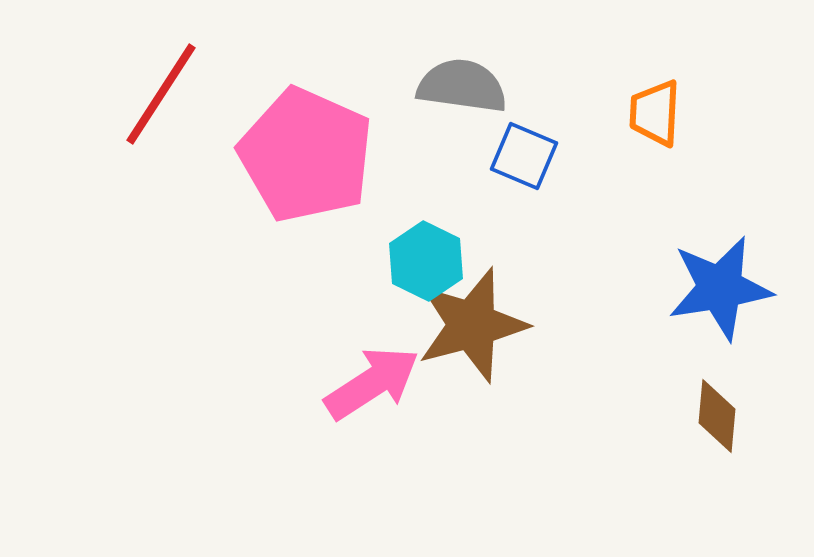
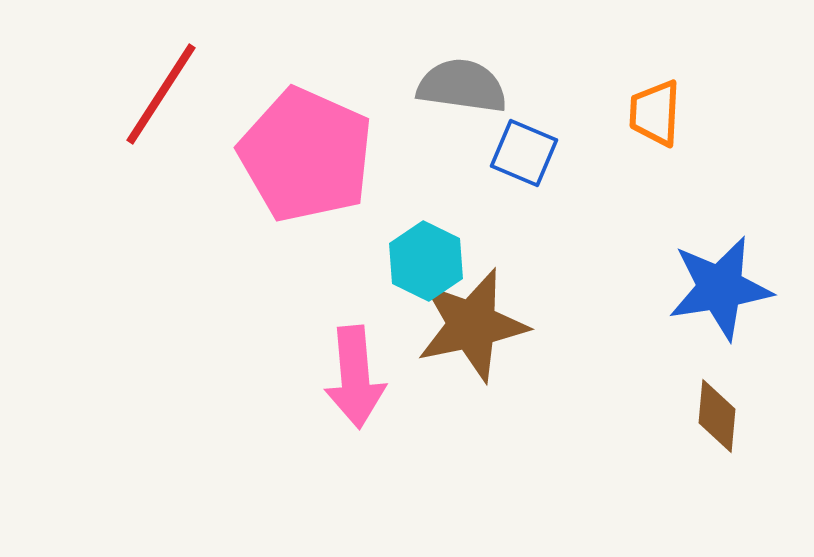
blue square: moved 3 px up
brown star: rotated 3 degrees clockwise
pink arrow: moved 17 px left, 6 px up; rotated 118 degrees clockwise
